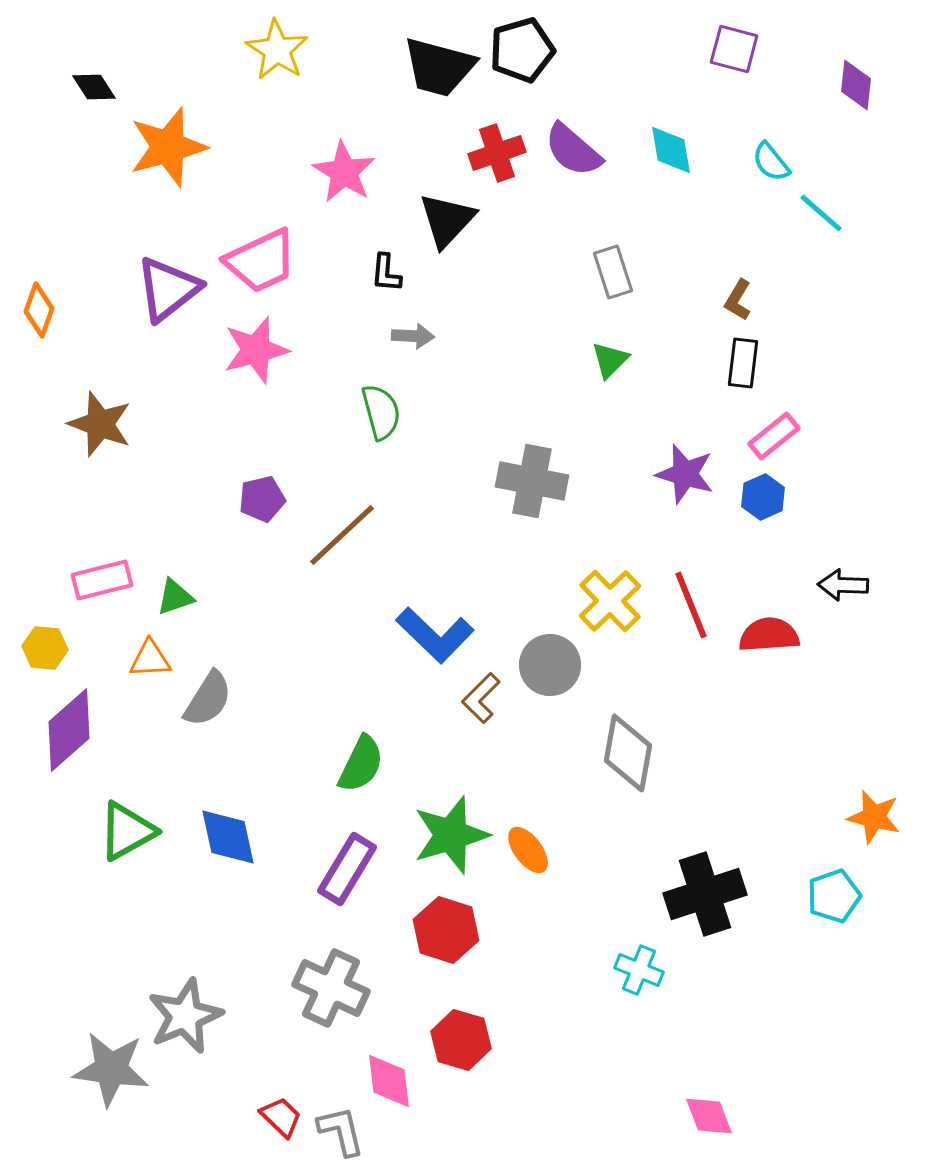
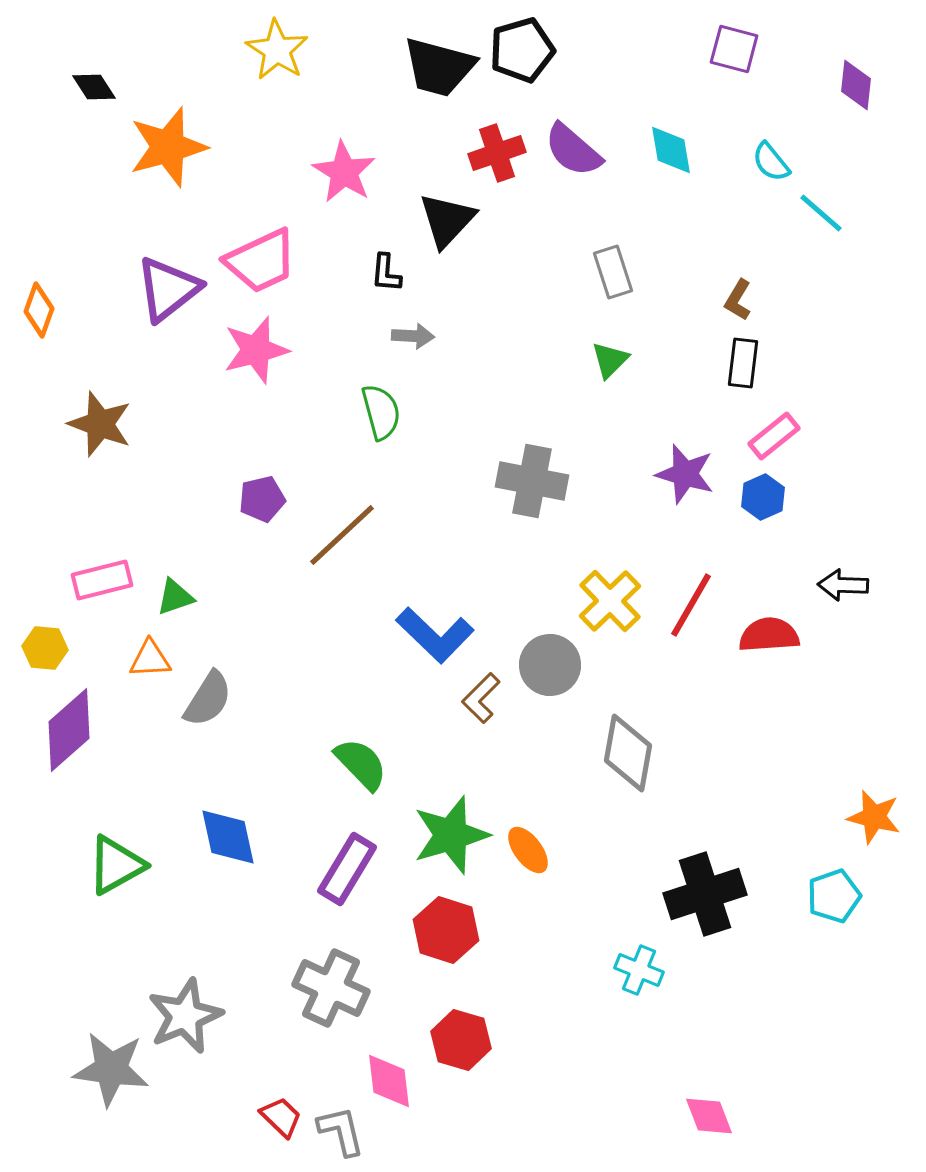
red line at (691, 605): rotated 52 degrees clockwise
green semicircle at (361, 764): rotated 70 degrees counterclockwise
green triangle at (127, 831): moved 11 px left, 34 px down
